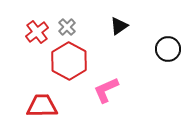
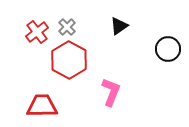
red hexagon: moved 1 px up
pink L-shape: moved 5 px right, 2 px down; rotated 136 degrees clockwise
